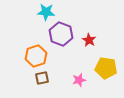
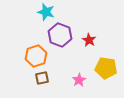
cyan star: rotated 12 degrees clockwise
purple hexagon: moved 1 px left, 1 px down
pink star: rotated 16 degrees counterclockwise
